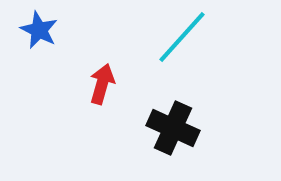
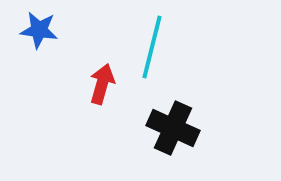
blue star: rotated 18 degrees counterclockwise
cyan line: moved 30 px left, 10 px down; rotated 28 degrees counterclockwise
